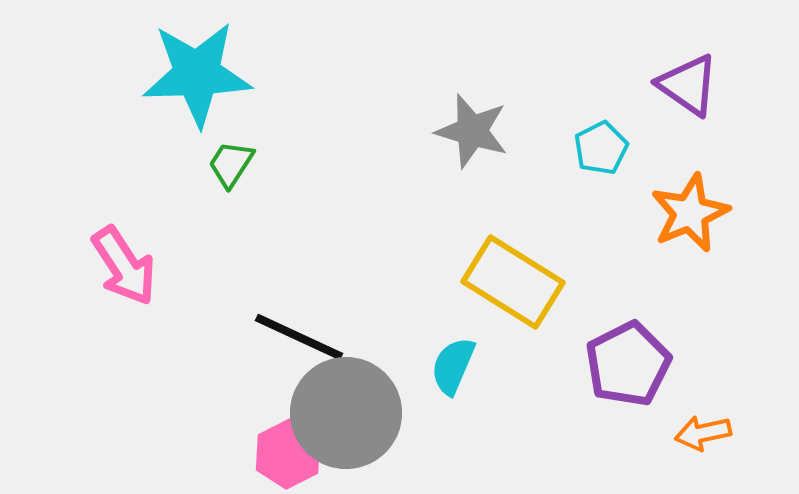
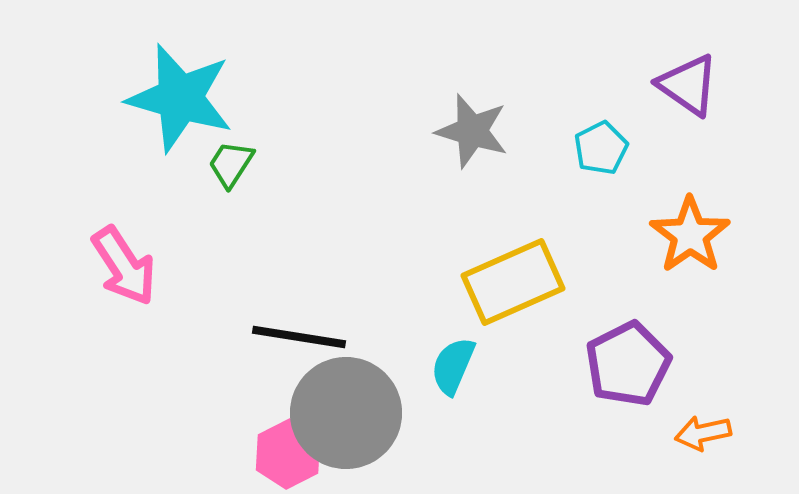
cyan star: moved 17 px left, 24 px down; rotated 18 degrees clockwise
orange star: moved 22 px down; rotated 12 degrees counterclockwise
yellow rectangle: rotated 56 degrees counterclockwise
black line: rotated 16 degrees counterclockwise
